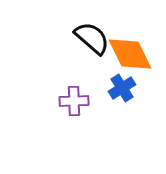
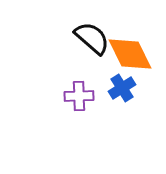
purple cross: moved 5 px right, 5 px up
